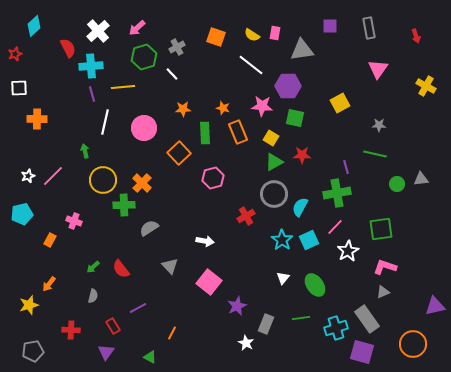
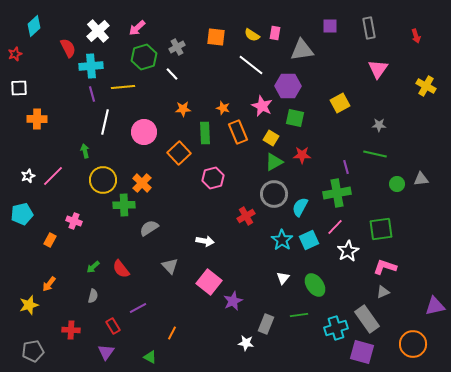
orange square at (216, 37): rotated 12 degrees counterclockwise
pink star at (262, 106): rotated 20 degrees clockwise
pink circle at (144, 128): moved 4 px down
purple star at (237, 306): moved 4 px left, 5 px up
green line at (301, 318): moved 2 px left, 3 px up
white star at (246, 343): rotated 21 degrees counterclockwise
